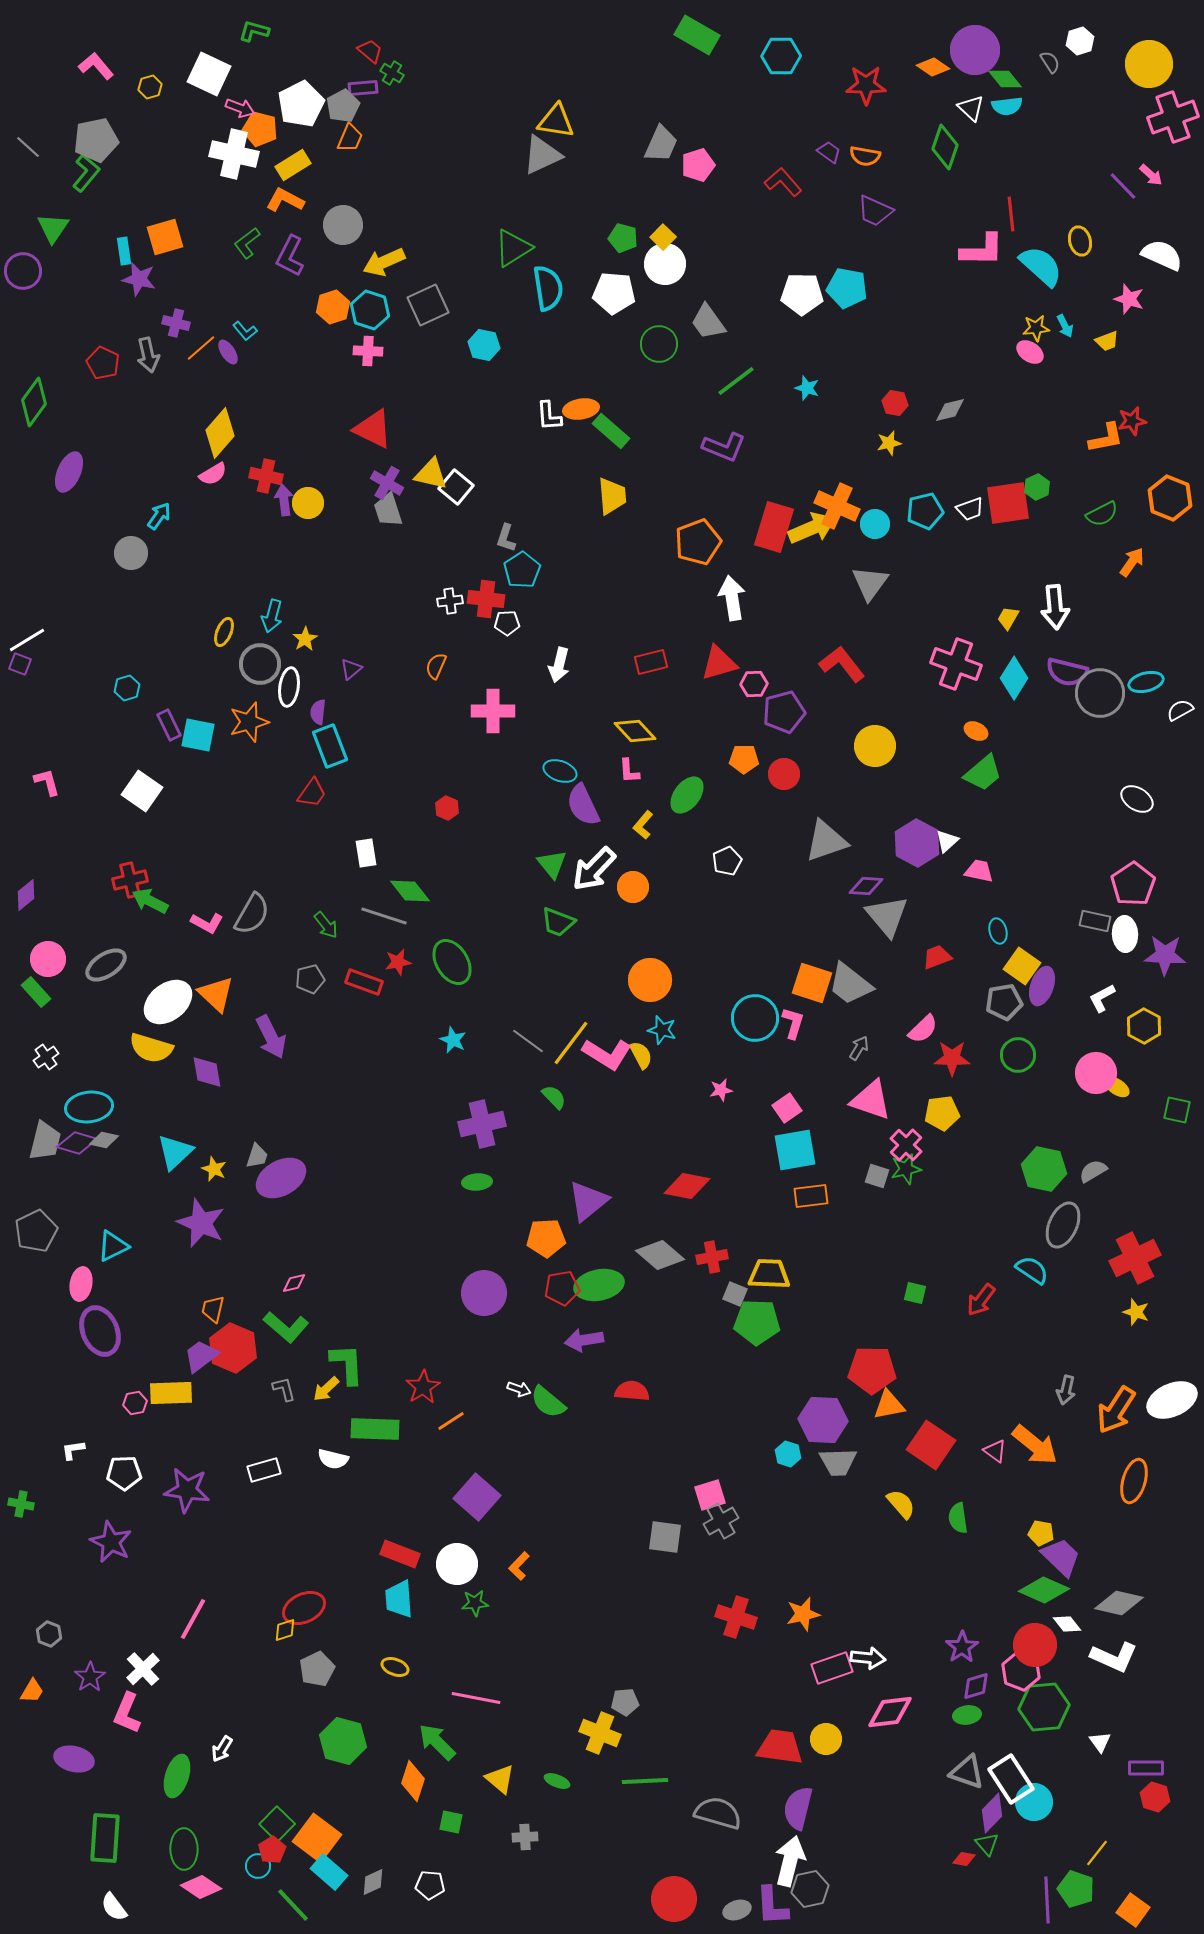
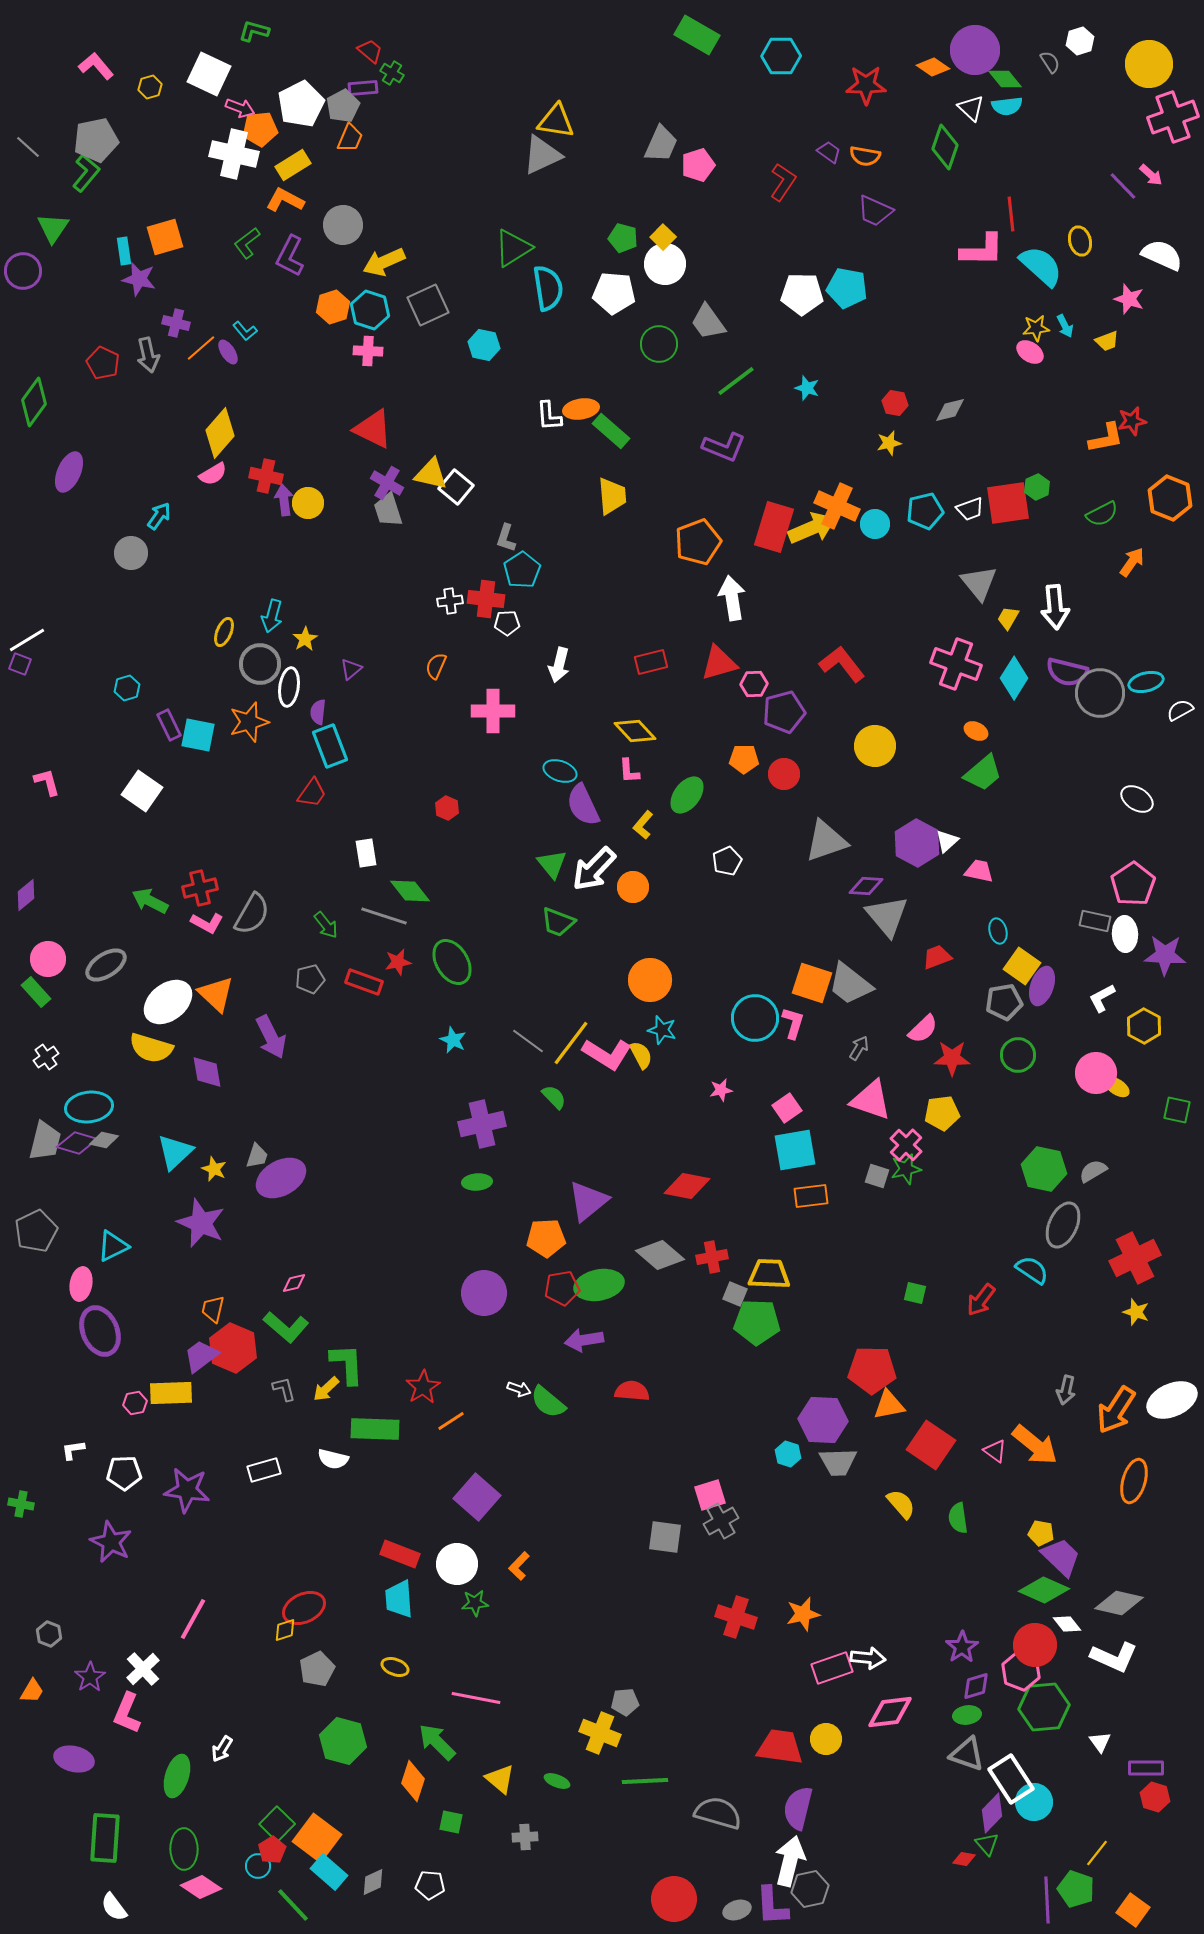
orange pentagon at (260, 129): rotated 20 degrees counterclockwise
red L-shape at (783, 182): rotated 75 degrees clockwise
gray triangle at (870, 583): moved 109 px right; rotated 15 degrees counterclockwise
red cross at (130, 880): moved 70 px right, 8 px down
gray triangle at (967, 1772): moved 18 px up
